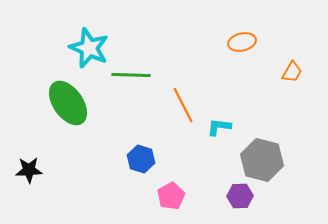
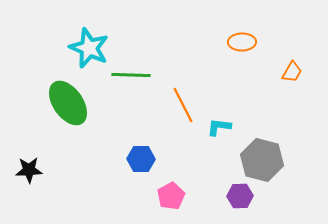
orange ellipse: rotated 12 degrees clockwise
blue hexagon: rotated 16 degrees counterclockwise
